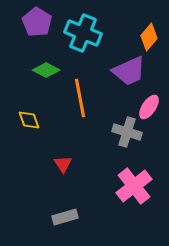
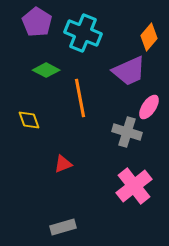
red triangle: rotated 42 degrees clockwise
gray rectangle: moved 2 px left, 10 px down
